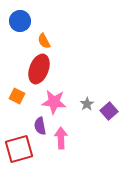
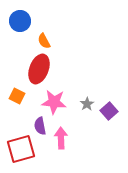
red square: moved 2 px right
